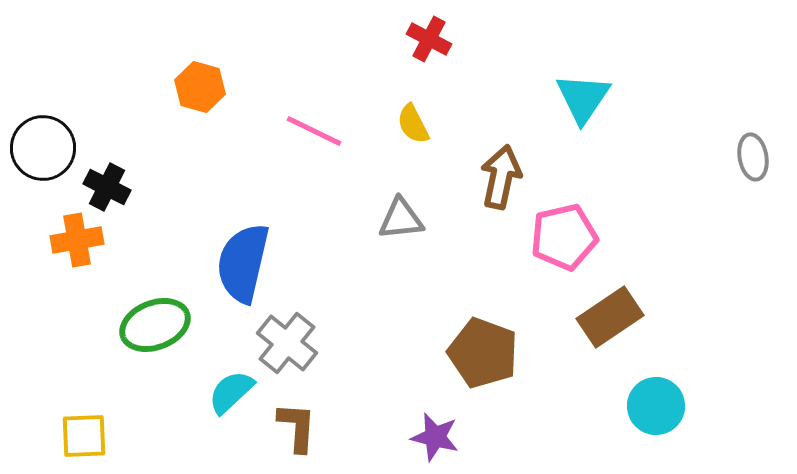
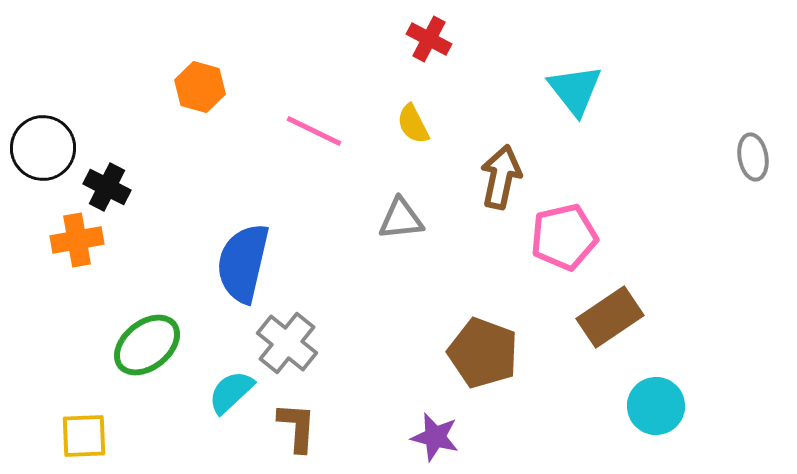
cyan triangle: moved 8 px left, 8 px up; rotated 12 degrees counterclockwise
green ellipse: moved 8 px left, 20 px down; rotated 18 degrees counterclockwise
